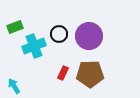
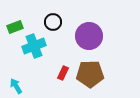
black circle: moved 6 px left, 12 px up
cyan arrow: moved 2 px right
